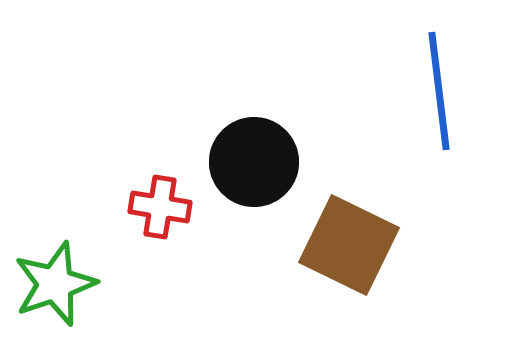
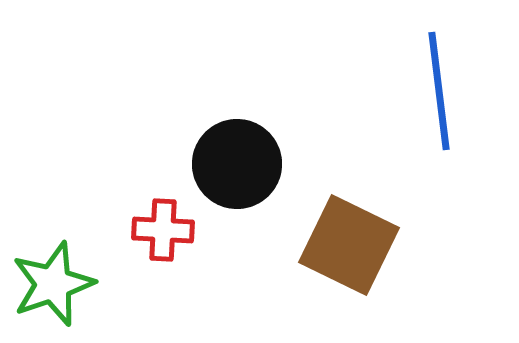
black circle: moved 17 px left, 2 px down
red cross: moved 3 px right, 23 px down; rotated 6 degrees counterclockwise
green star: moved 2 px left
